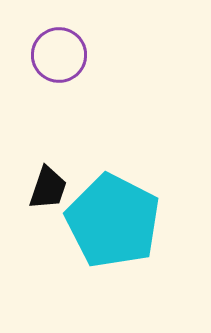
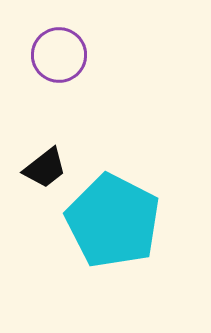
black trapezoid: moved 3 px left, 20 px up; rotated 33 degrees clockwise
